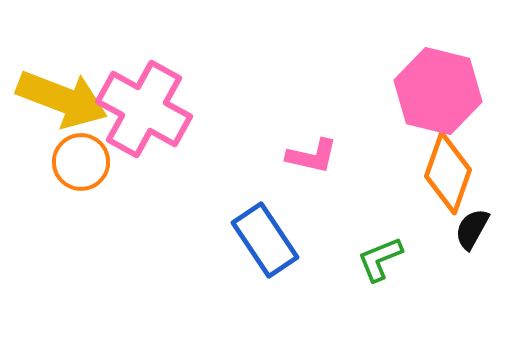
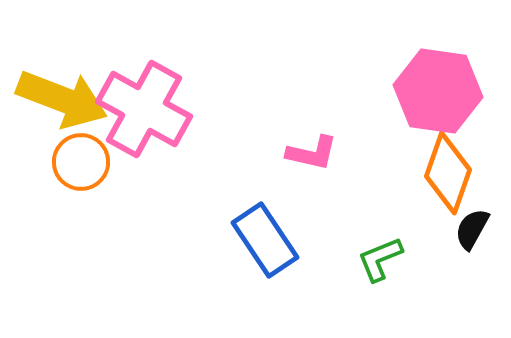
pink hexagon: rotated 6 degrees counterclockwise
pink L-shape: moved 3 px up
